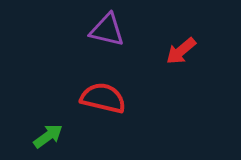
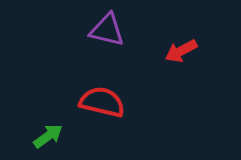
red arrow: rotated 12 degrees clockwise
red semicircle: moved 1 px left, 4 px down
